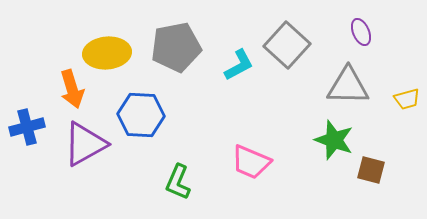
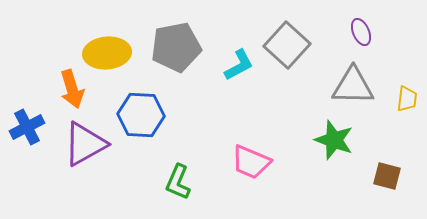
gray triangle: moved 5 px right
yellow trapezoid: rotated 68 degrees counterclockwise
blue cross: rotated 12 degrees counterclockwise
brown square: moved 16 px right, 6 px down
